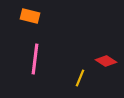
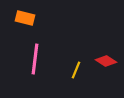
orange rectangle: moved 5 px left, 2 px down
yellow line: moved 4 px left, 8 px up
